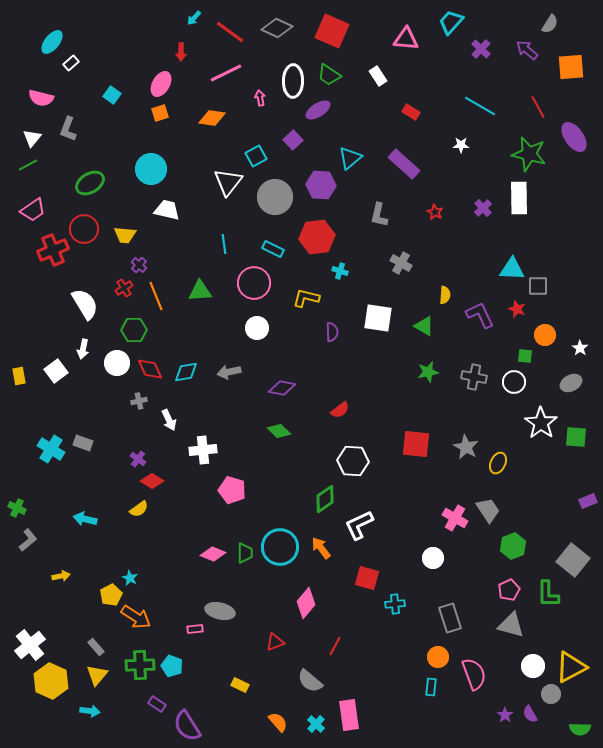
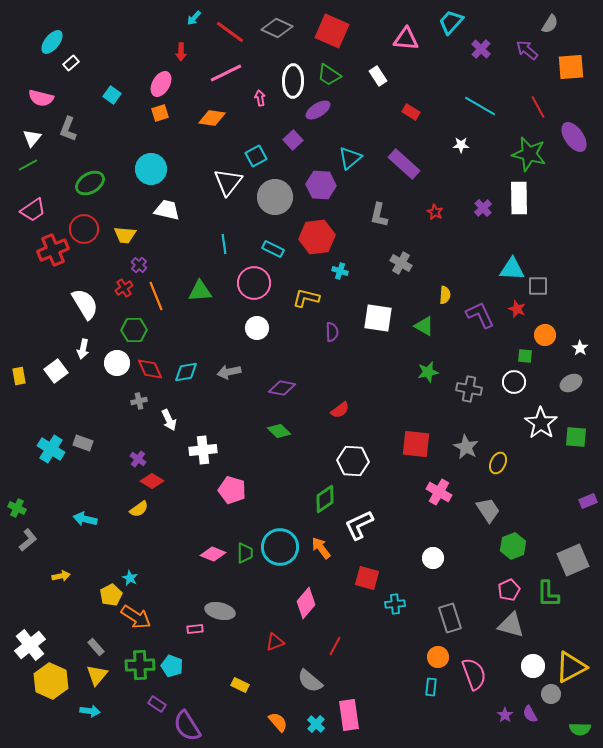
gray cross at (474, 377): moved 5 px left, 12 px down
pink cross at (455, 518): moved 16 px left, 26 px up
gray square at (573, 560): rotated 28 degrees clockwise
